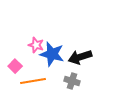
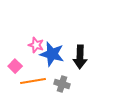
black arrow: rotated 70 degrees counterclockwise
gray cross: moved 10 px left, 3 px down
